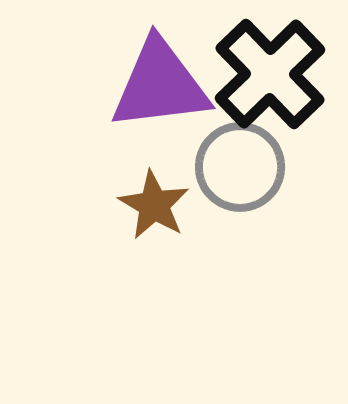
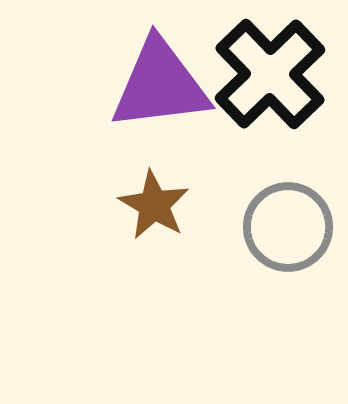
gray circle: moved 48 px right, 60 px down
